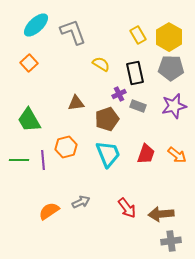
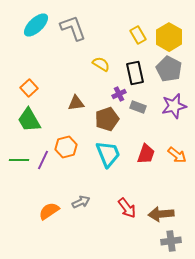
gray L-shape: moved 4 px up
orange square: moved 25 px down
gray pentagon: moved 2 px left, 1 px down; rotated 25 degrees clockwise
gray rectangle: moved 1 px down
purple line: rotated 30 degrees clockwise
